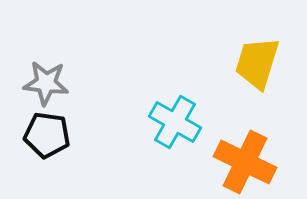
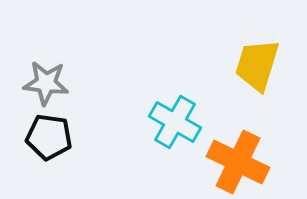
yellow trapezoid: moved 2 px down
black pentagon: moved 2 px right, 2 px down
orange cross: moved 7 px left
